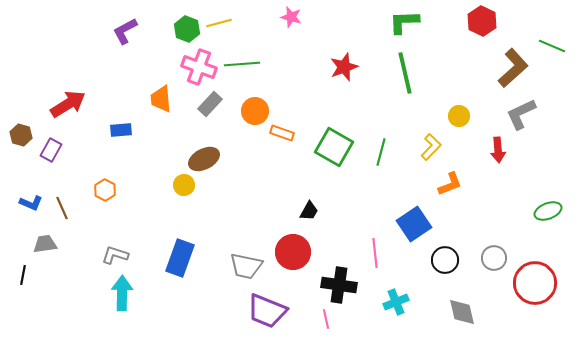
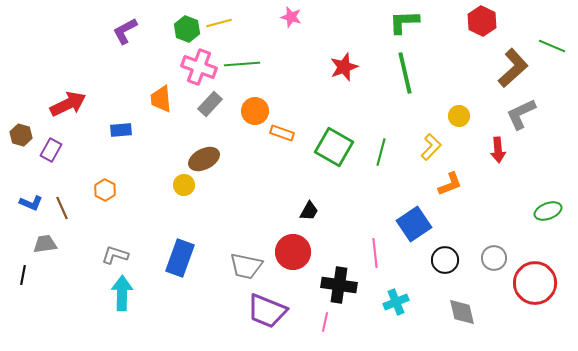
red arrow at (68, 104): rotated 6 degrees clockwise
pink line at (326, 319): moved 1 px left, 3 px down; rotated 24 degrees clockwise
